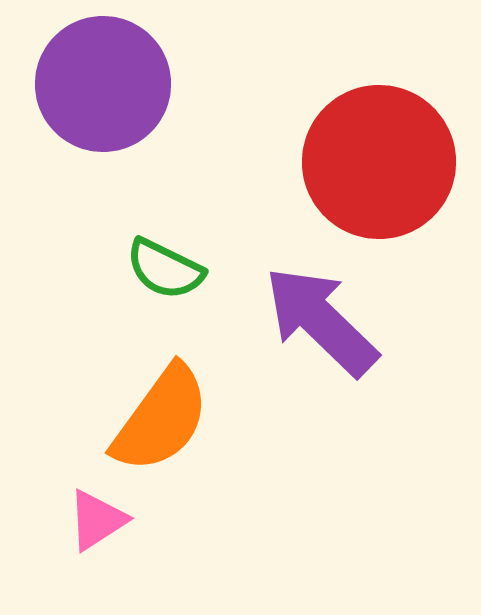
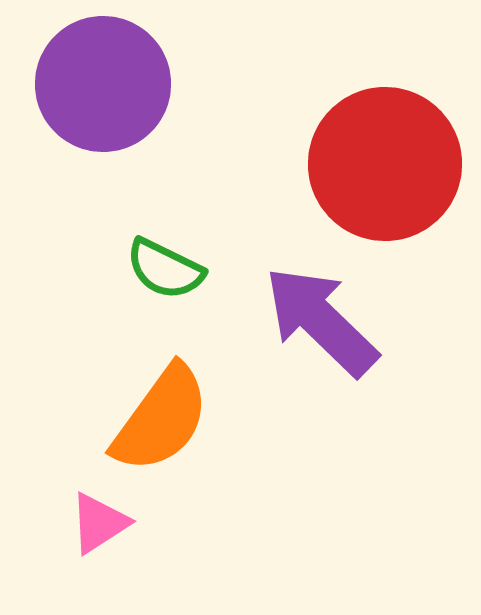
red circle: moved 6 px right, 2 px down
pink triangle: moved 2 px right, 3 px down
